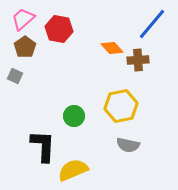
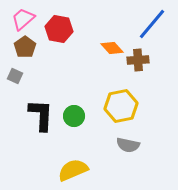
black L-shape: moved 2 px left, 31 px up
